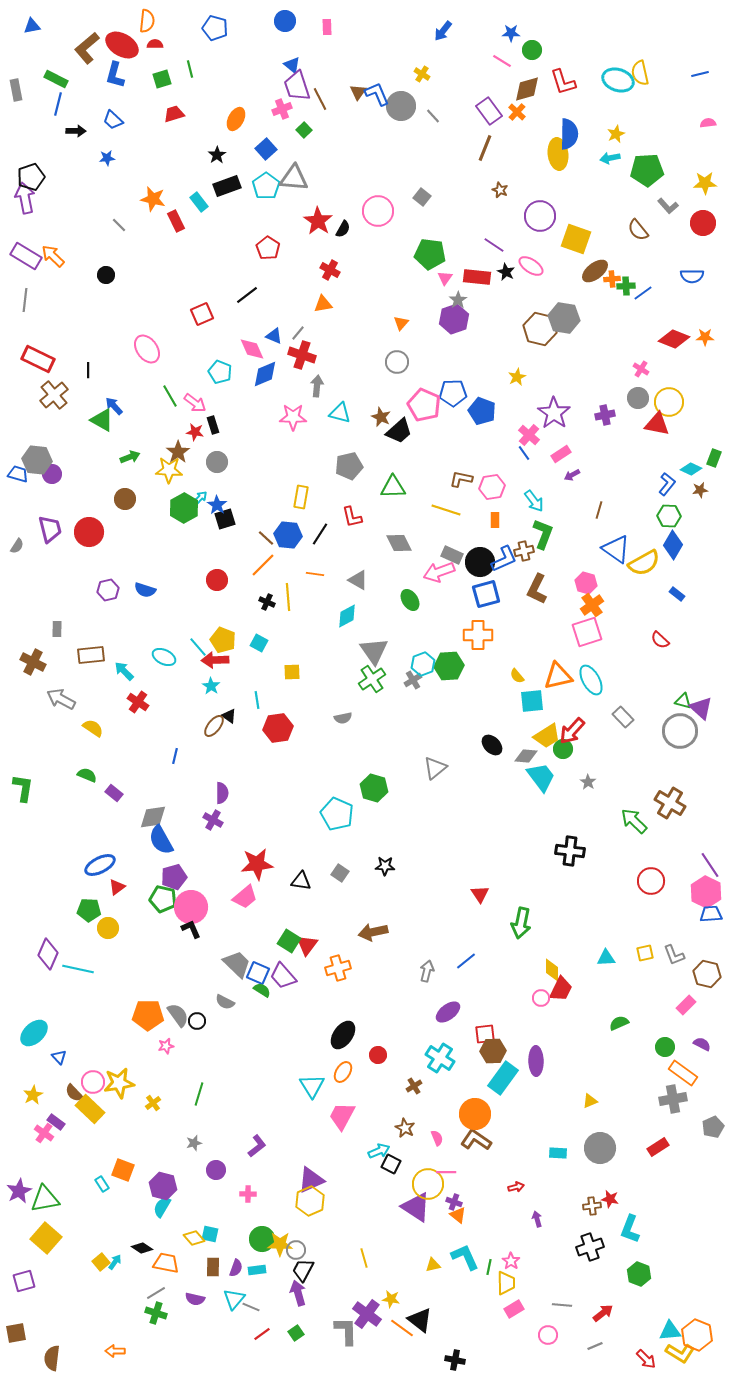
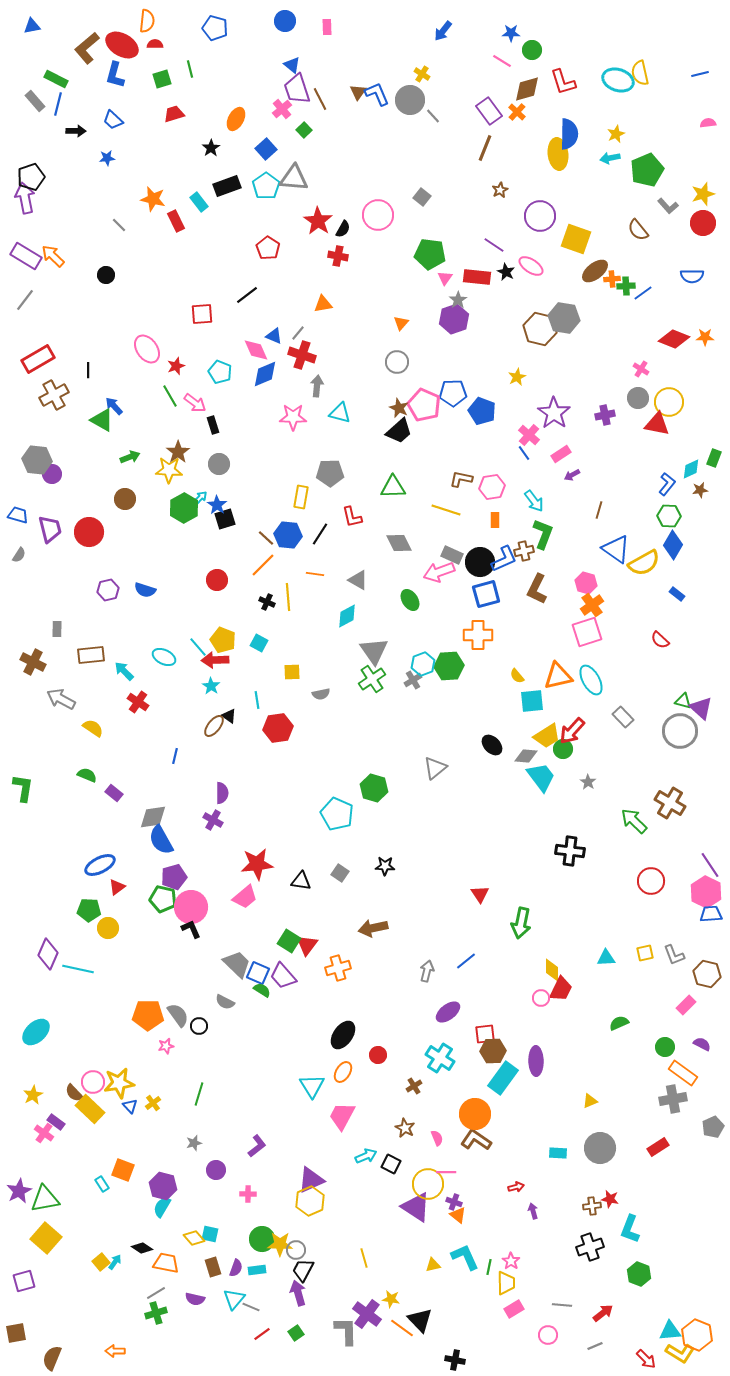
purple trapezoid at (297, 86): moved 3 px down
gray rectangle at (16, 90): moved 19 px right, 11 px down; rotated 30 degrees counterclockwise
gray circle at (401, 106): moved 9 px right, 6 px up
pink cross at (282, 109): rotated 18 degrees counterclockwise
black star at (217, 155): moved 6 px left, 7 px up
green pentagon at (647, 170): rotated 20 degrees counterclockwise
yellow star at (705, 183): moved 2 px left, 11 px down; rotated 15 degrees counterclockwise
brown star at (500, 190): rotated 21 degrees clockwise
pink circle at (378, 211): moved 4 px down
red cross at (330, 270): moved 8 px right, 14 px up; rotated 18 degrees counterclockwise
gray line at (25, 300): rotated 30 degrees clockwise
red square at (202, 314): rotated 20 degrees clockwise
pink diamond at (252, 349): moved 4 px right, 1 px down
red rectangle at (38, 359): rotated 56 degrees counterclockwise
brown cross at (54, 395): rotated 12 degrees clockwise
brown star at (381, 417): moved 18 px right, 9 px up
red star at (195, 432): moved 19 px left, 66 px up; rotated 30 degrees counterclockwise
gray circle at (217, 462): moved 2 px right, 2 px down
gray pentagon at (349, 466): moved 19 px left, 7 px down; rotated 12 degrees clockwise
cyan diamond at (691, 469): rotated 50 degrees counterclockwise
blue trapezoid at (18, 474): moved 41 px down
gray semicircle at (17, 546): moved 2 px right, 9 px down
gray semicircle at (343, 718): moved 22 px left, 24 px up
brown arrow at (373, 932): moved 4 px up
black circle at (197, 1021): moved 2 px right, 5 px down
cyan ellipse at (34, 1033): moved 2 px right, 1 px up
blue triangle at (59, 1057): moved 71 px right, 49 px down
cyan arrow at (379, 1151): moved 13 px left, 5 px down
purple arrow at (537, 1219): moved 4 px left, 8 px up
brown rectangle at (213, 1267): rotated 18 degrees counterclockwise
green cross at (156, 1313): rotated 35 degrees counterclockwise
black triangle at (420, 1320): rotated 8 degrees clockwise
brown semicircle at (52, 1358): rotated 15 degrees clockwise
